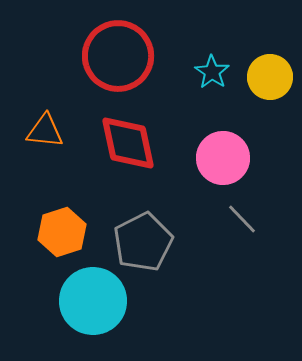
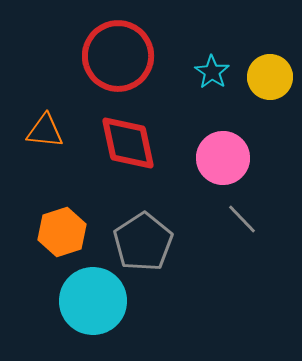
gray pentagon: rotated 6 degrees counterclockwise
